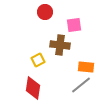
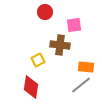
red diamond: moved 2 px left, 1 px up
